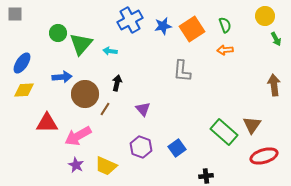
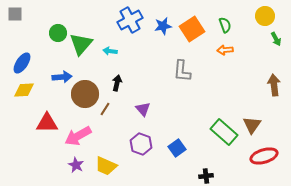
purple hexagon: moved 3 px up
